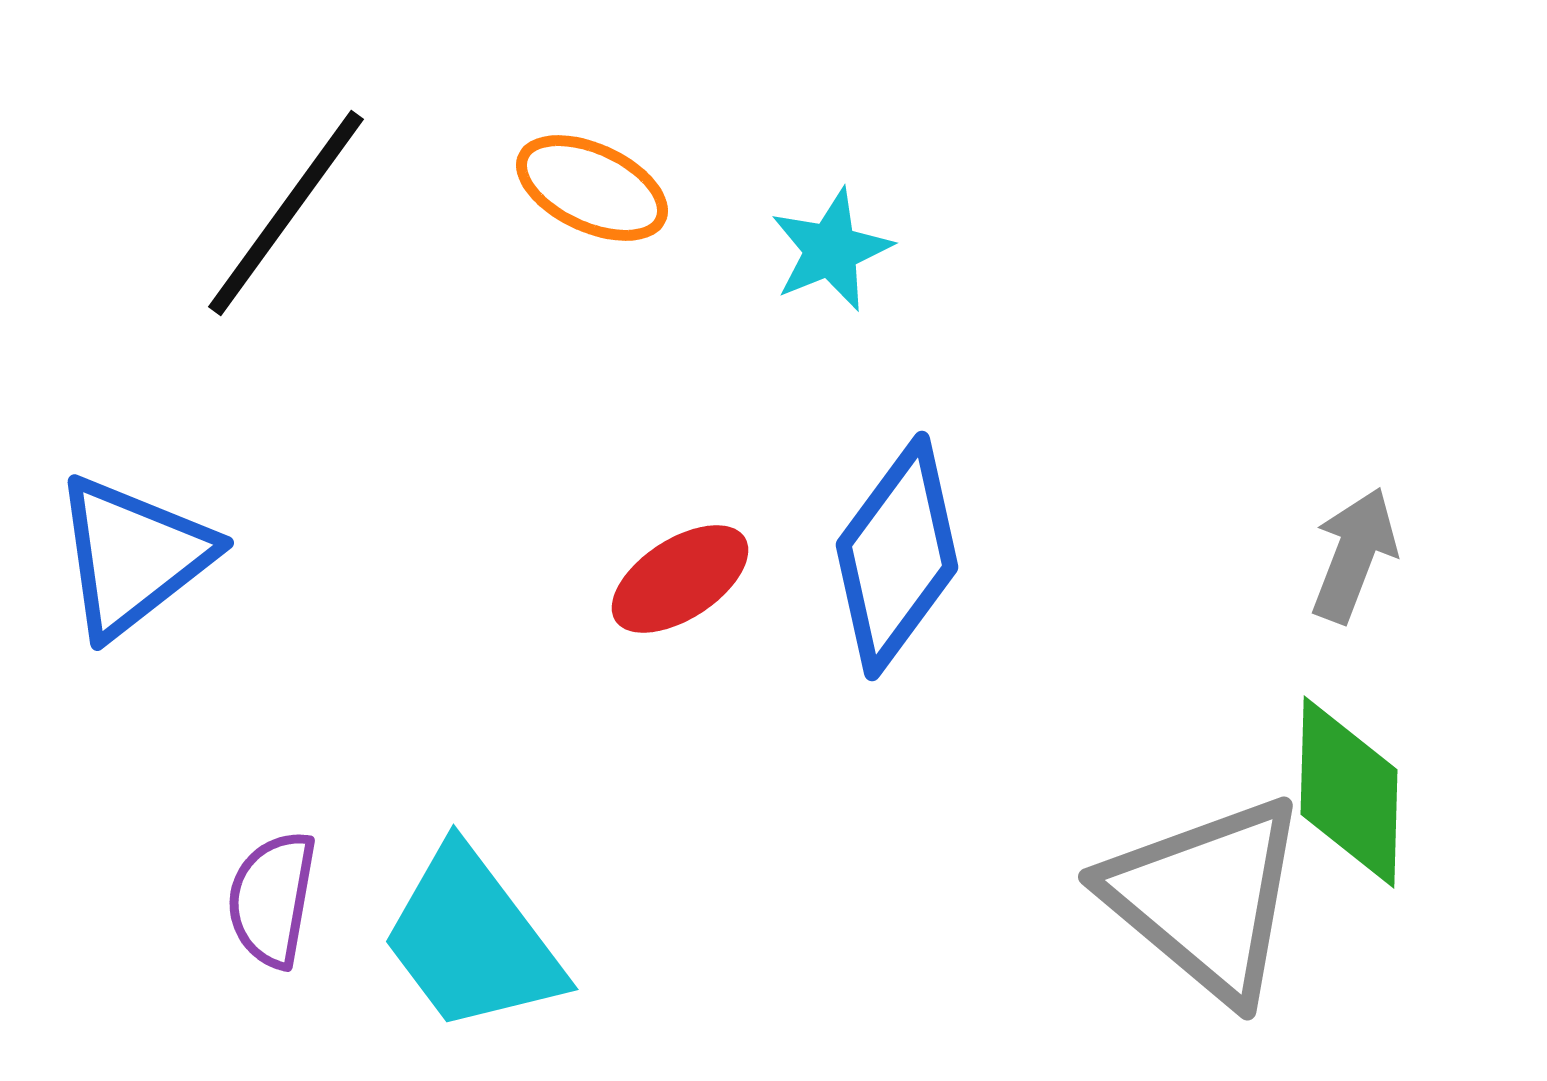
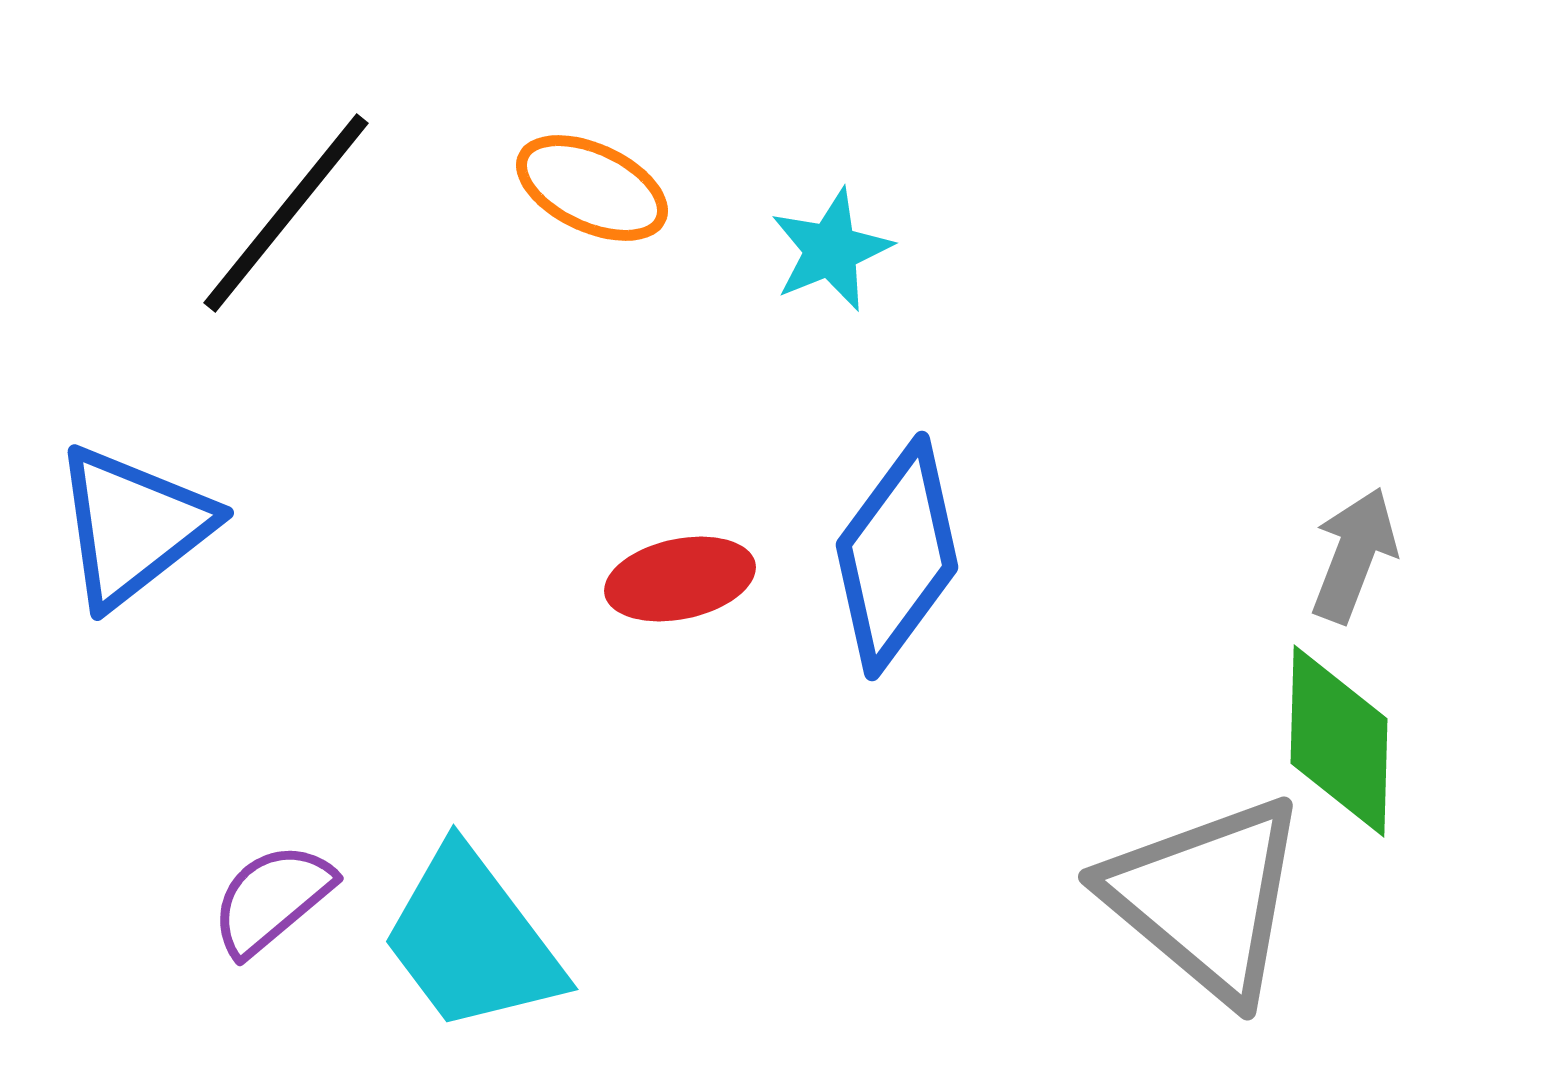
black line: rotated 3 degrees clockwise
blue triangle: moved 30 px up
red ellipse: rotated 21 degrees clockwise
green diamond: moved 10 px left, 51 px up
purple semicircle: rotated 40 degrees clockwise
